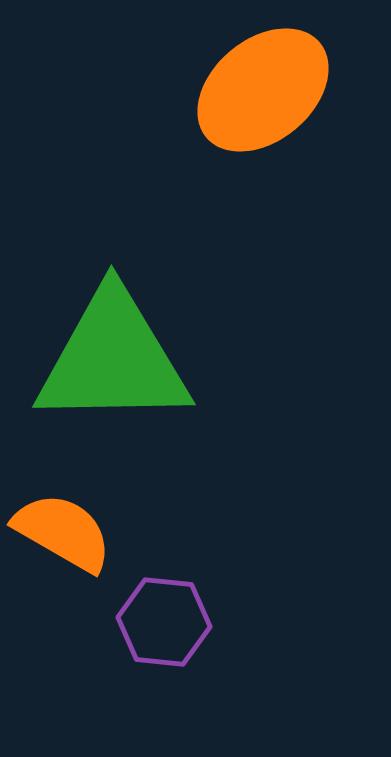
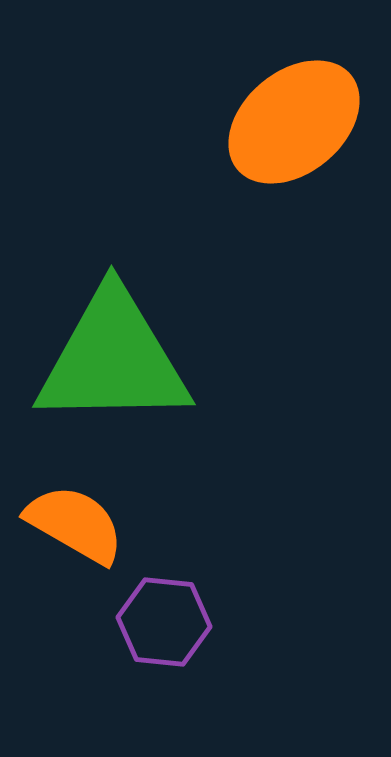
orange ellipse: moved 31 px right, 32 px down
orange semicircle: moved 12 px right, 8 px up
